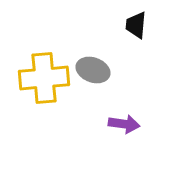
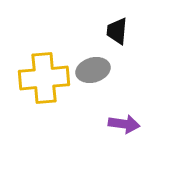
black trapezoid: moved 19 px left, 6 px down
gray ellipse: rotated 36 degrees counterclockwise
